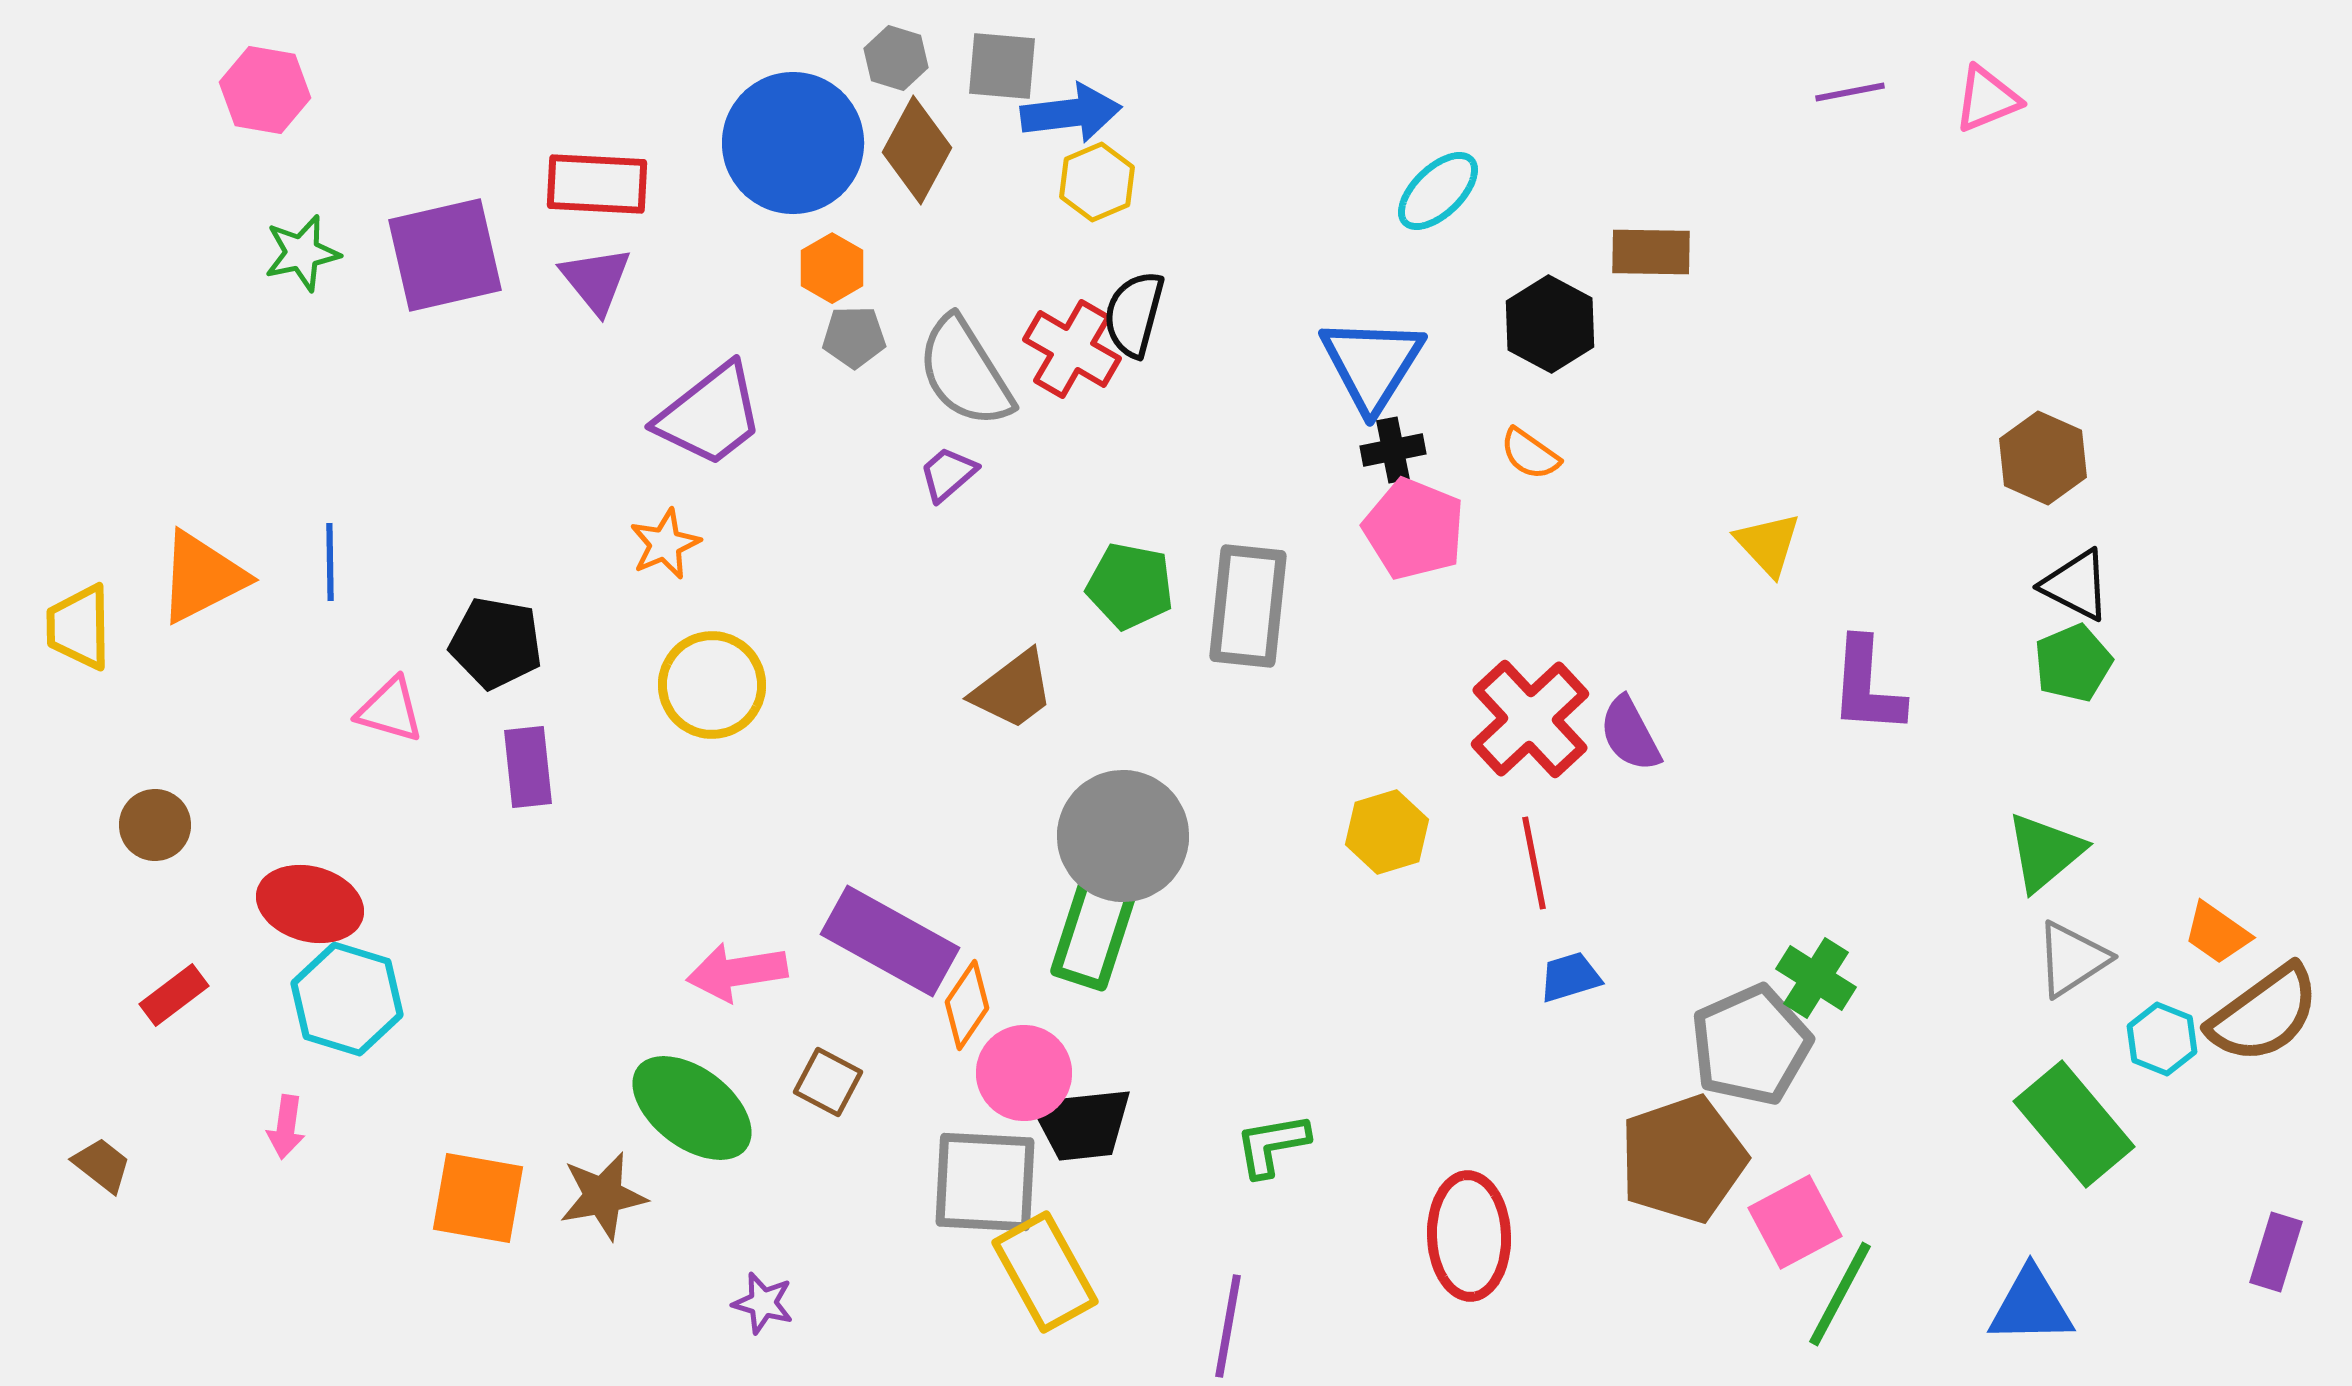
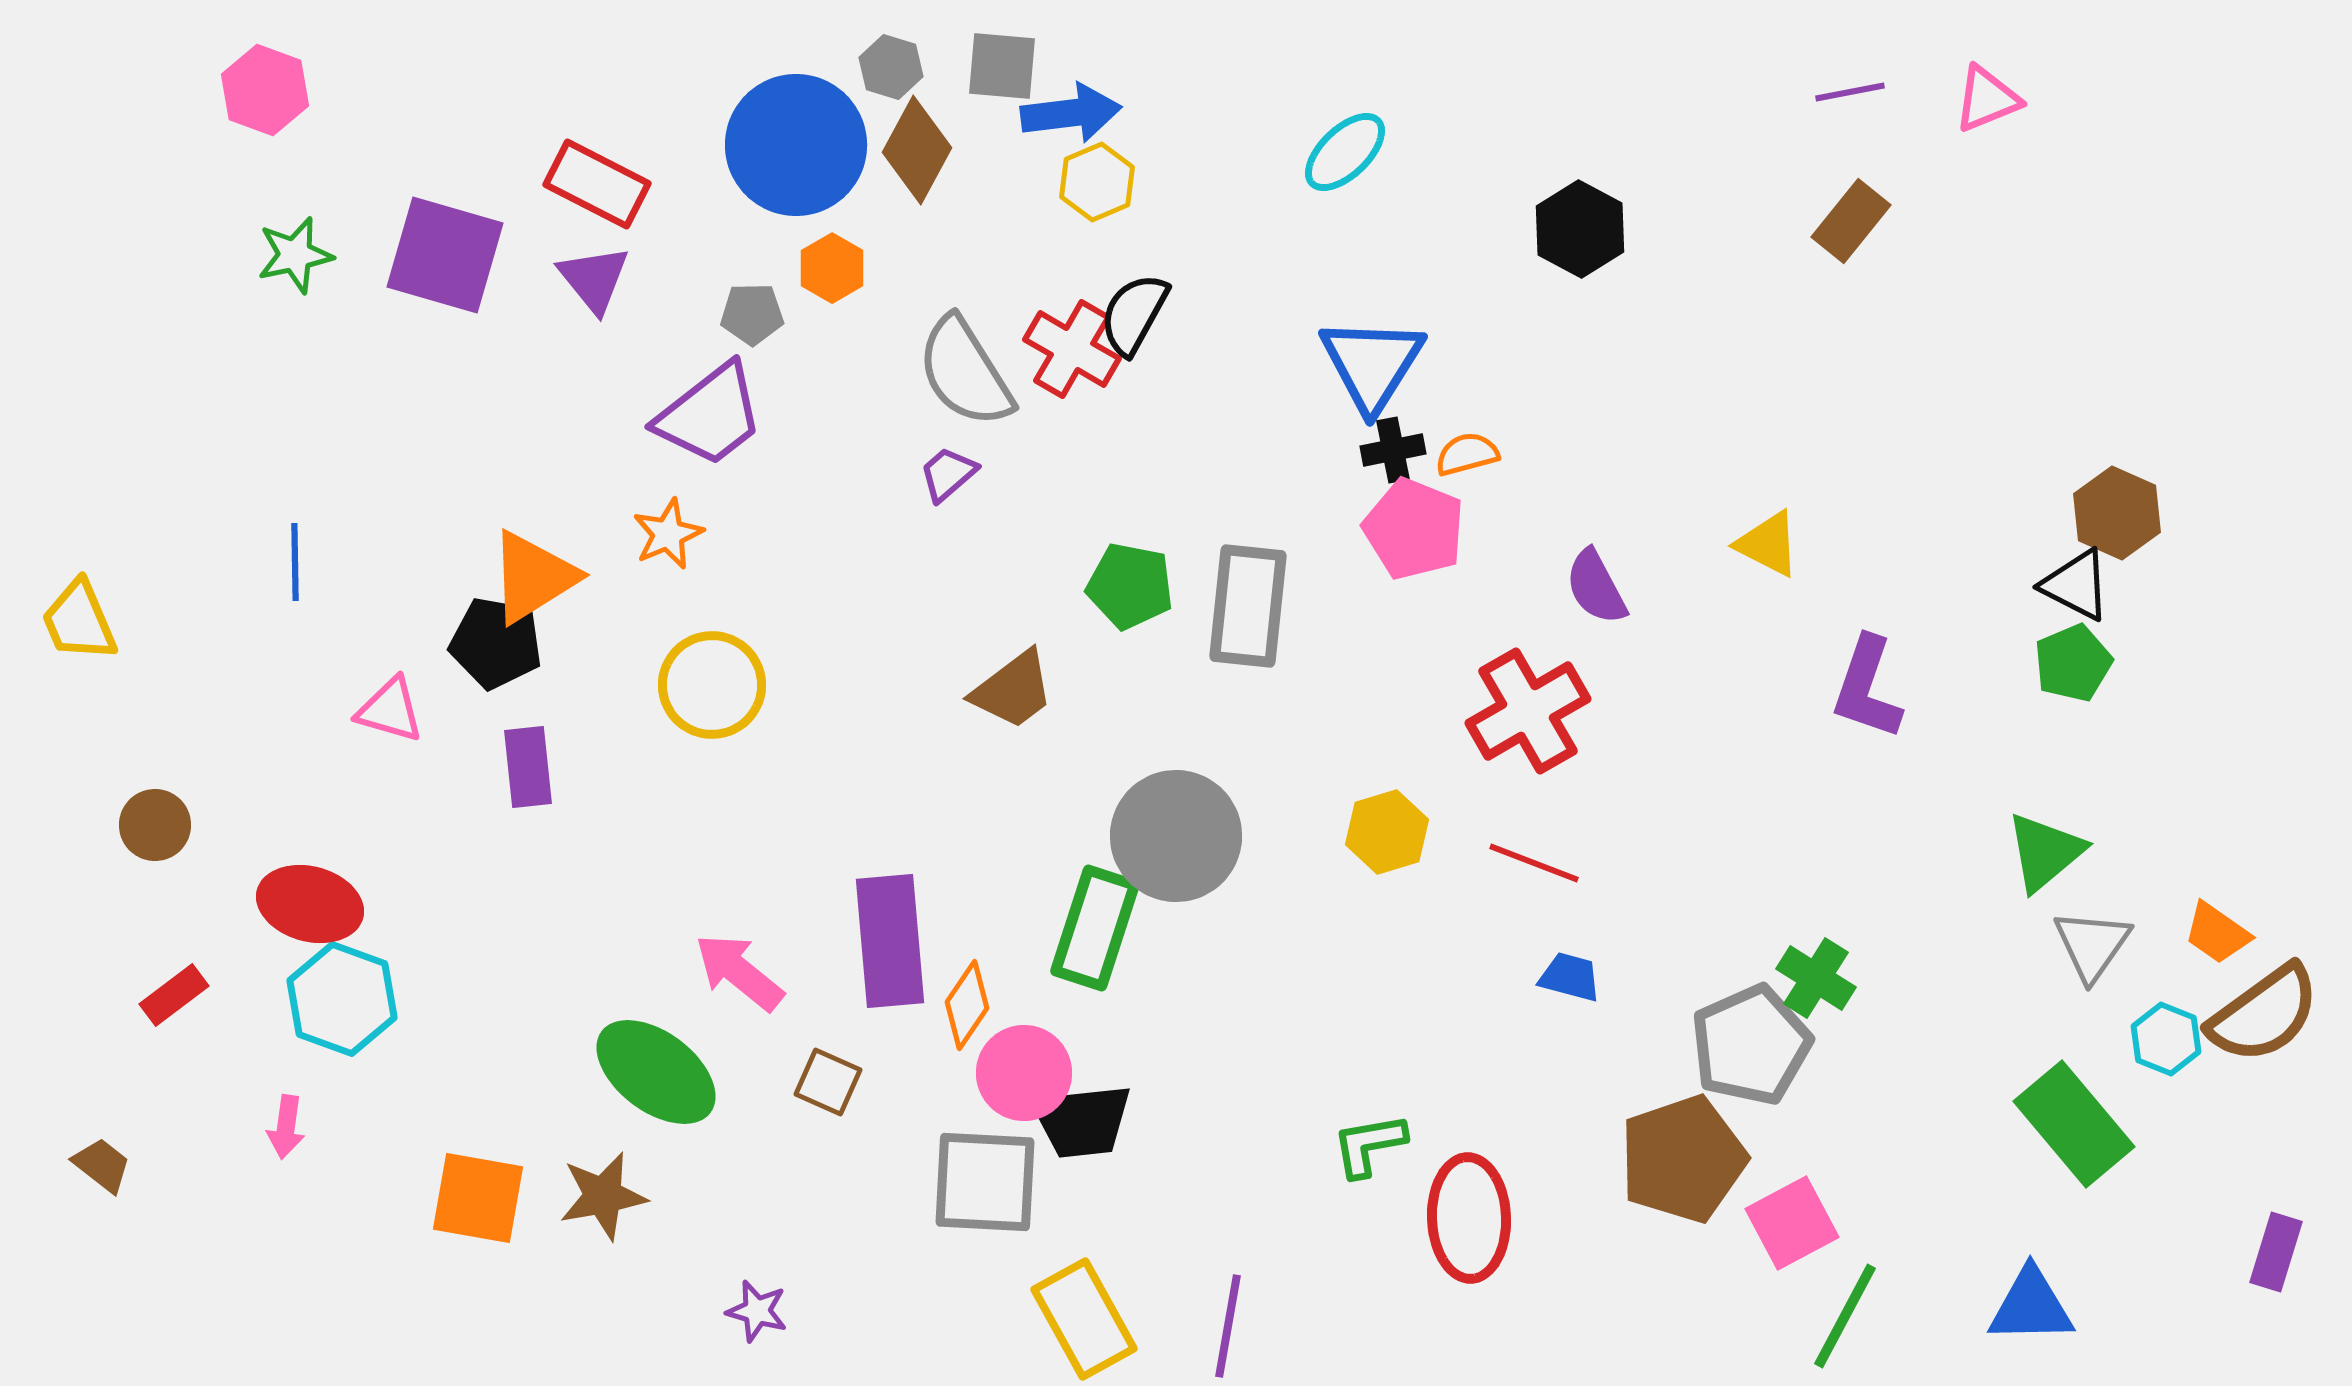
gray hexagon at (896, 58): moved 5 px left, 9 px down
pink hexagon at (265, 90): rotated 10 degrees clockwise
blue circle at (793, 143): moved 3 px right, 2 px down
red rectangle at (597, 184): rotated 24 degrees clockwise
cyan ellipse at (1438, 191): moved 93 px left, 39 px up
brown rectangle at (1651, 252): moved 200 px right, 31 px up; rotated 52 degrees counterclockwise
green star at (302, 253): moved 7 px left, 2 px down
purple square at (445, 255): rotated 29 degrees clockwise
purple triangle at (596, 280): moved 2 px left, 1 px up
black semicircle at (1134, 314): rotated 14 degrees clockwise
black hexagon at (1550, 324): moved 30 px right, 95 px up
gray pentagon at (854, 337): moved 102 px left, 23 px up
orange semicircle at (1530, 454): moved 63 px left; rotated 130 degrees clockwise
brown hexagon at (2043, 458): moved 74 px right, 55 px down
orange star at (665, 544): moved 3 px right, 10 px up
yellow triangle at (1768, 544): rotated 20 degrees counterclockwise
blue line at (330, 562): moved 35 px left
orange triangle at (202, 577): moved 331 px right; rotated 5 degrees counterclockwise
yellow trapezoid at (79, 627): moved 6 px up; rotated 22 degrees counterclockwise
purple L-shape at (1867, 686): moved 2 px down; rotated 15 degrees clockwise
red cross at (1530, 719): moved 2 px left, 8 px up; rotated 13 degrees clockwise
purple semicircle at (1630, 734): moved 34 px left, 147 px up
gray circle at (1123, 836): moved 53 px right
red line at (1534, 863): rotated 58 degrees counterclockwise
purple rectangle at (890, 941): rotated 56 degrees clockwise
gray triangle at (2072, 959): moved 20 px right, 14 px up; rotated 22 degrees counterclockwise
pink arrow at (737, 972): moved 2 px right; rotated 48 degrees clockwise
blue trapezoid at (1570, 977): rotated 32 degrees clockwise
cyan hexagon at (347, 999): moved 5 px left; rotated 3 degrees clockwise
cyan hexagon at (2162, 1039): moved 4 px right
brown square at (828, 1082): rotated 4 degrees counterclockwise
green ellipse at (692, 1108): moved 36 px left, 36 px up
black trapezoid at (1082, 1124): moved 3 px up
green L-shape at (1272, 1145): moved 97 px right
pink square at (1795, 1222): moved 3 px left, 1 px down
red ellipse at (1469, 1236): moved 18 px up
yellow rectangle at (1045, 1272): moved 39 px right, 47 px down
green line at (1840, 1294): moved 5 px right, 22 px down
purple star at (763, 1303): moved 6 px left, 8 px down
